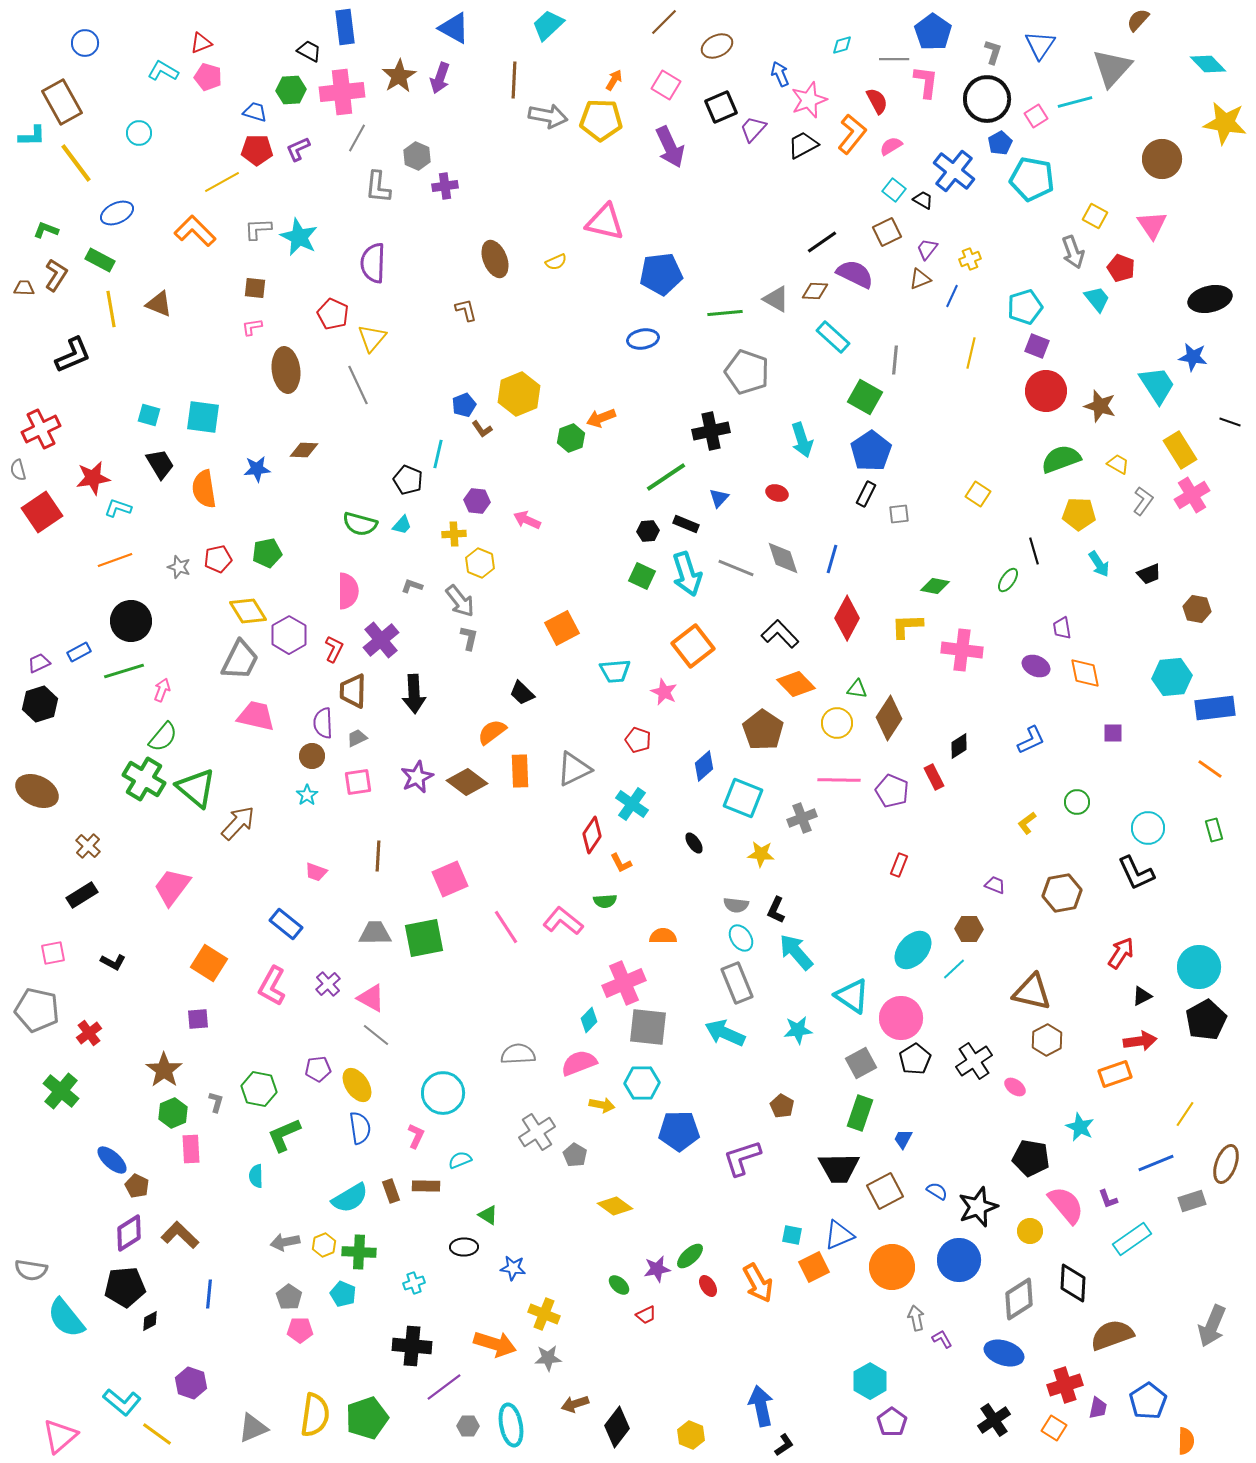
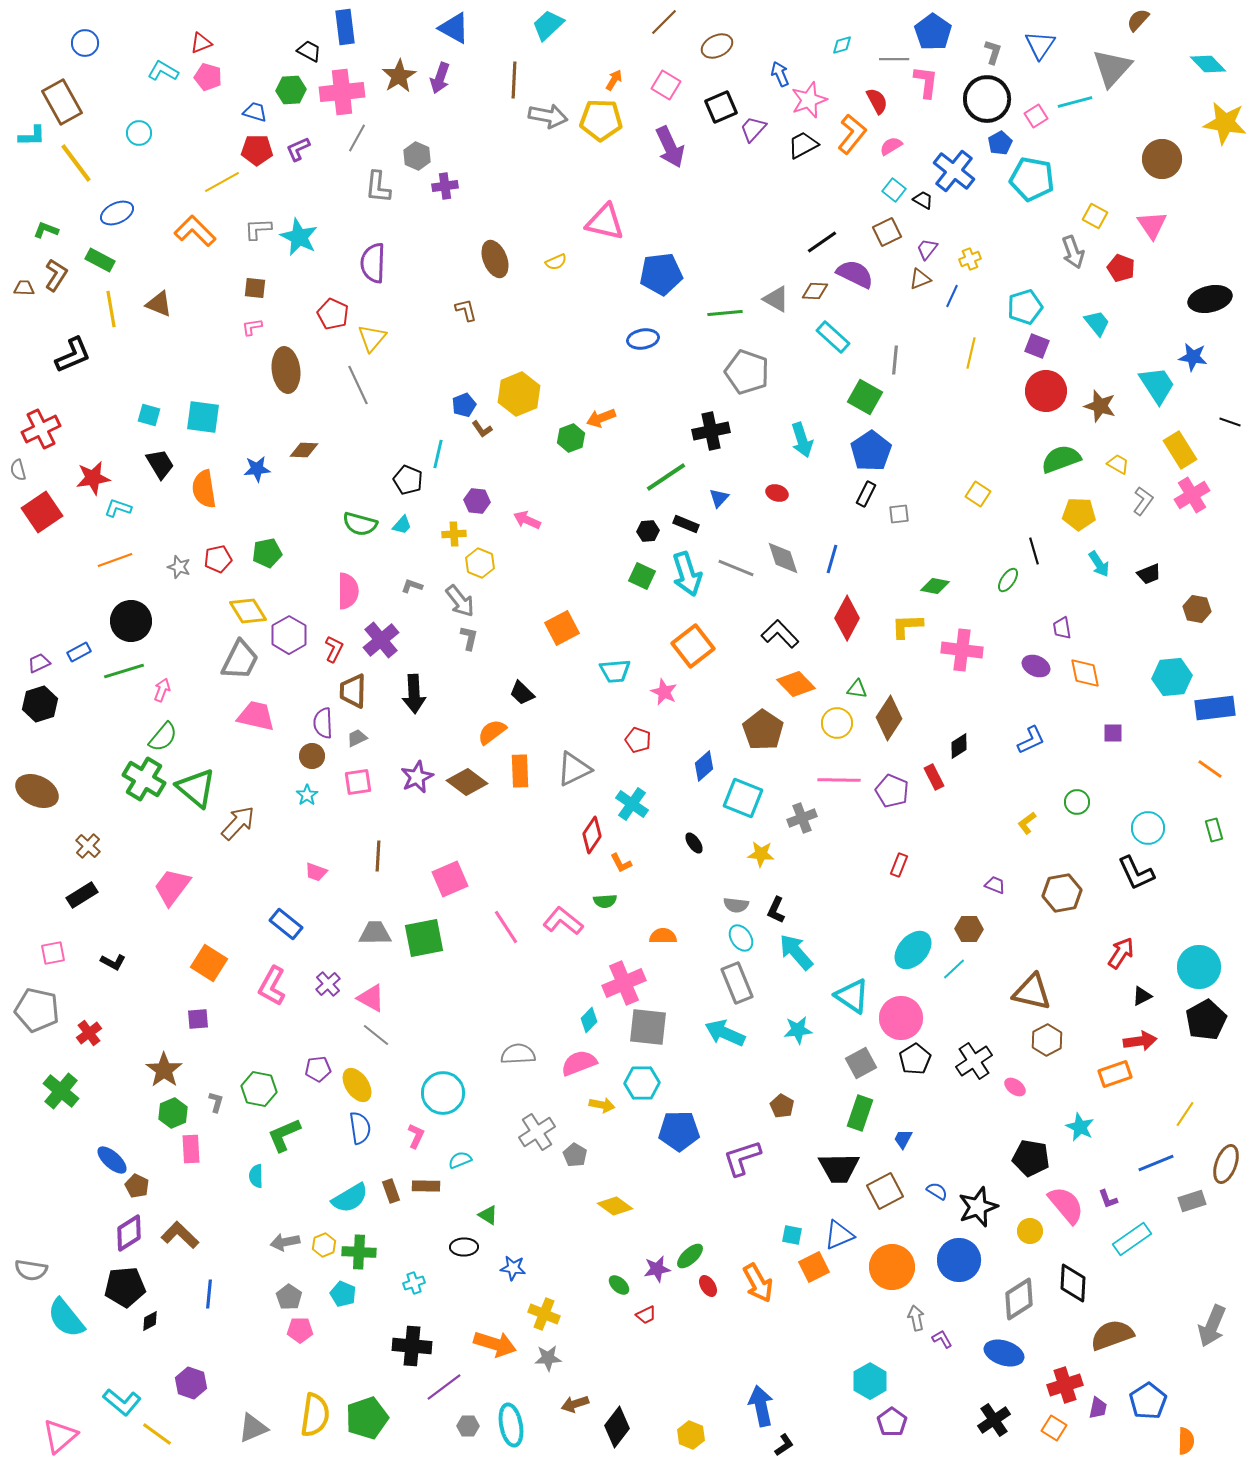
cyan trapezoid at (1097, 299): moved 24 px down
